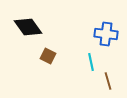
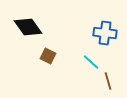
blue cross: moved 1 px left, 1 px up
cyan line: rotated 36 degrees counterclockwise
